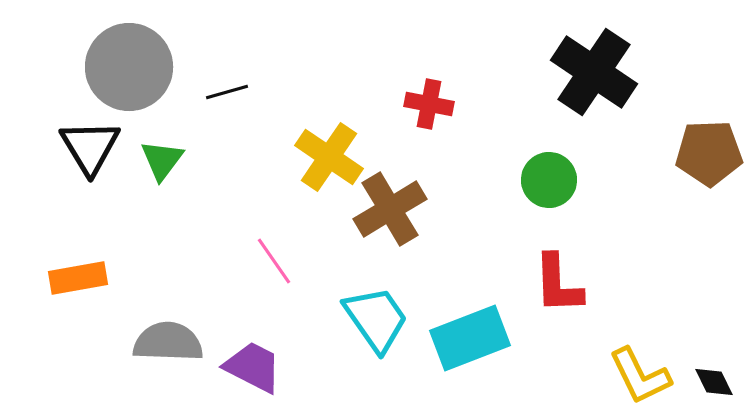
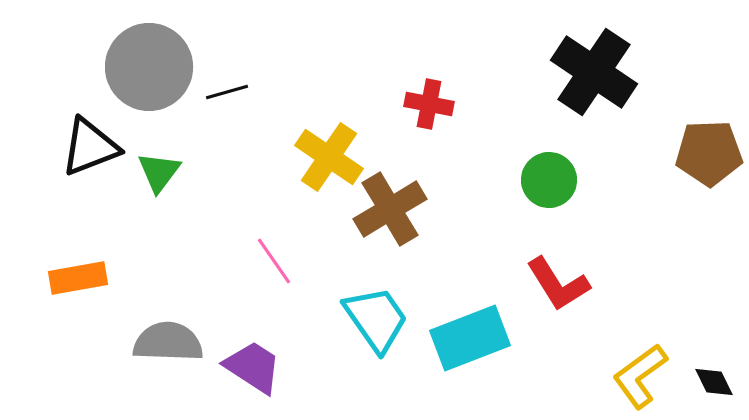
gray circle: moved 20 px right
black triangle: rotated 40 degrees clockwise
green triangle: moved 3 px left, 12 px down
red L-shape: rotated 30 degrees counterclockwise
purple trapezoid: rotated 6 degrees clockwise
yellow L-shape: rotated 80 degrees clockwise
